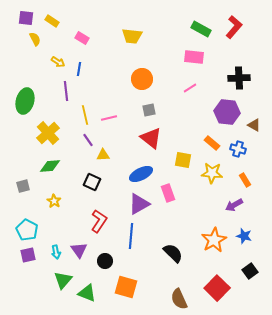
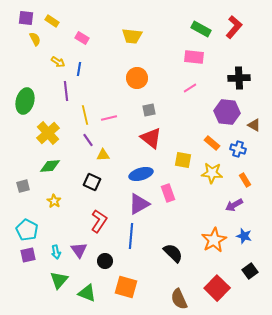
orange circle at (142, 79): moved 5 px left, 1 px up
blue ellipse at (141, 174): rotated 10 degrees clockwise
green triangle at (63, 280): moved 4 px left
